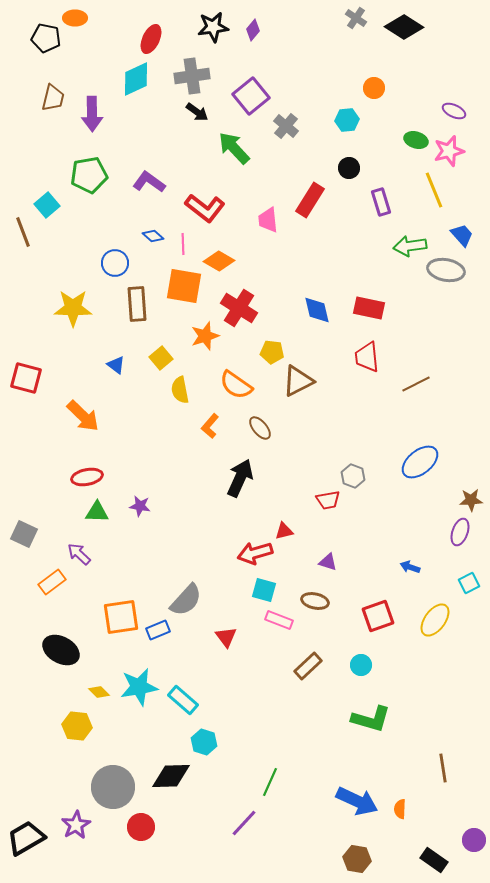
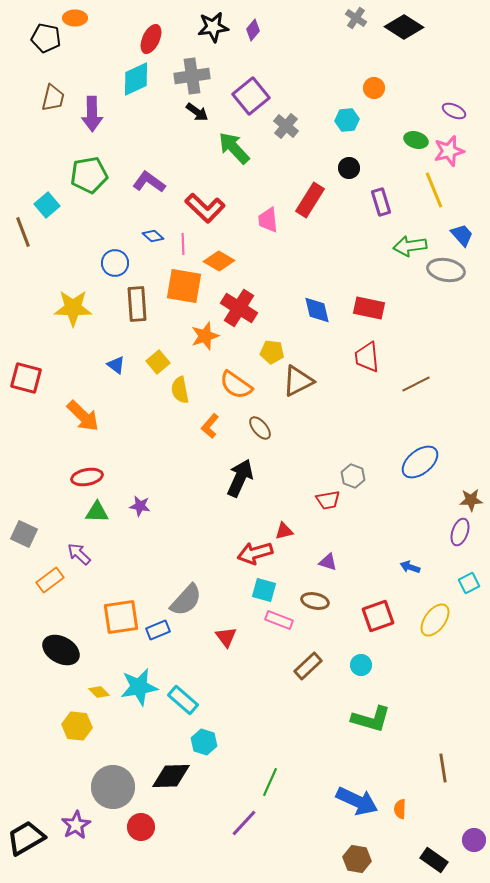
red L-shape at (205, 208): rotated 6 degrees clockwise
yellow square at (161, 358): moved 3 px left, 4 px down
orange rectangle at (52, 582): moved 2 px left, 2 px up
